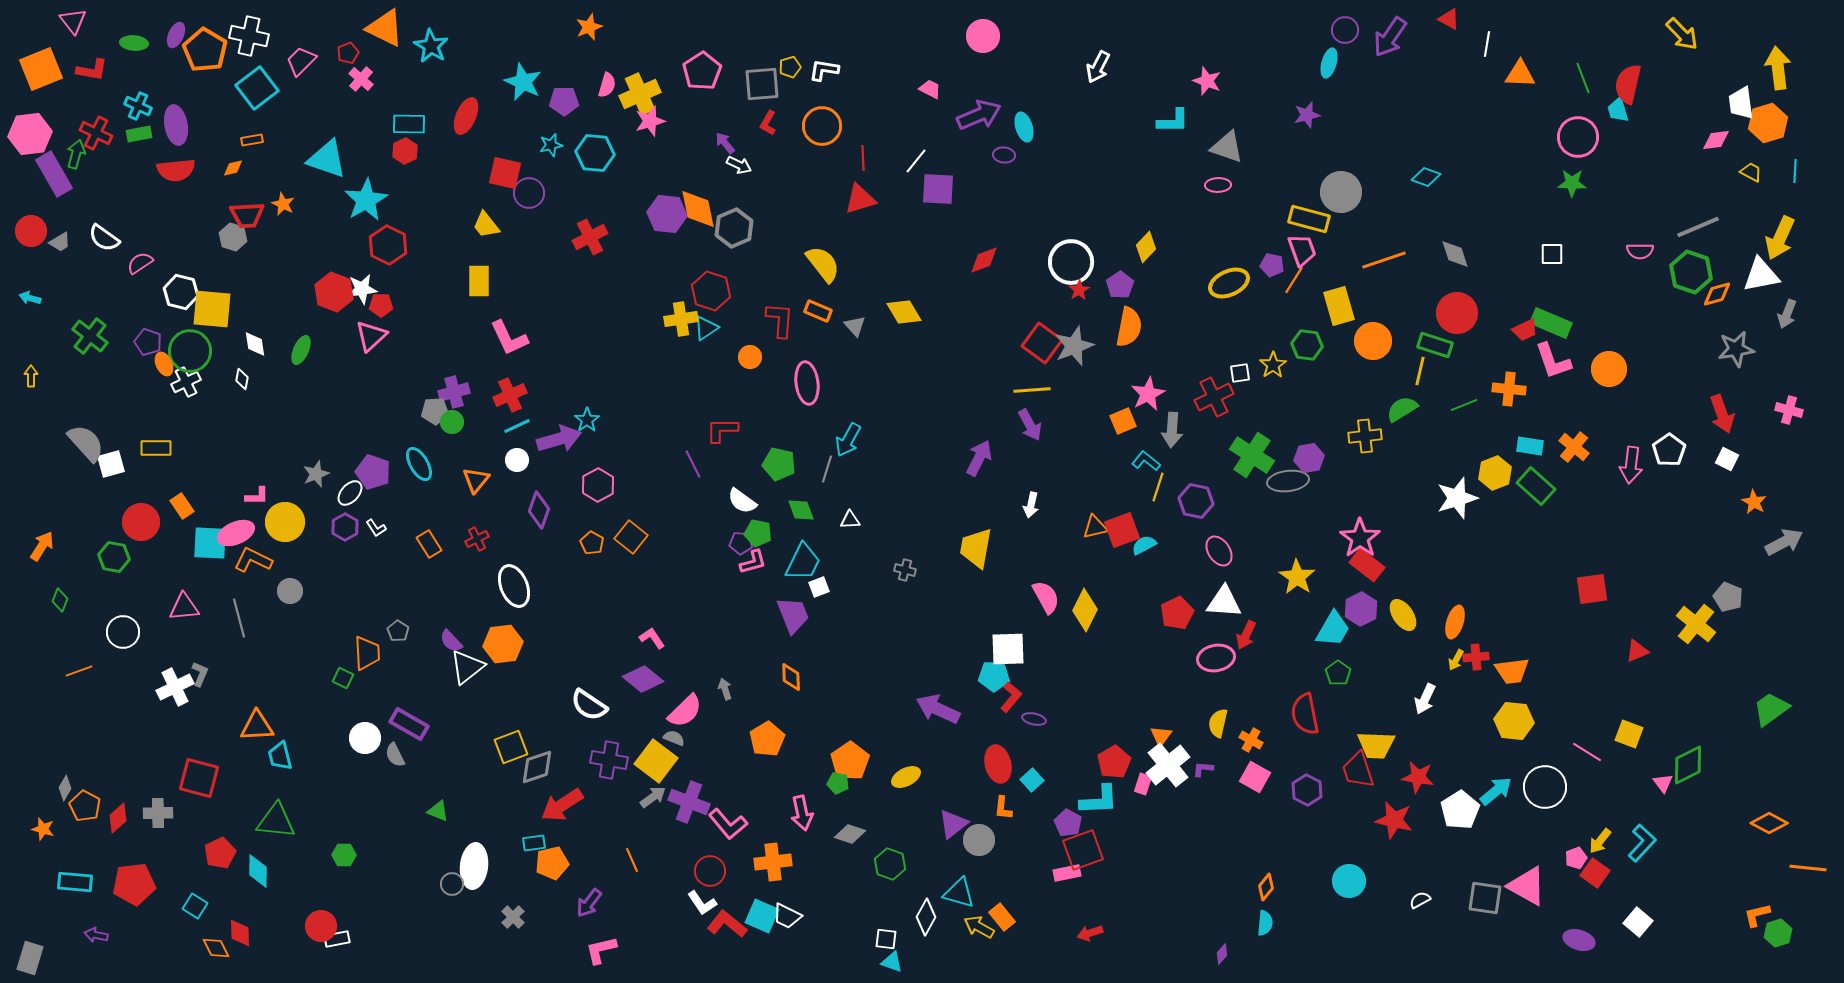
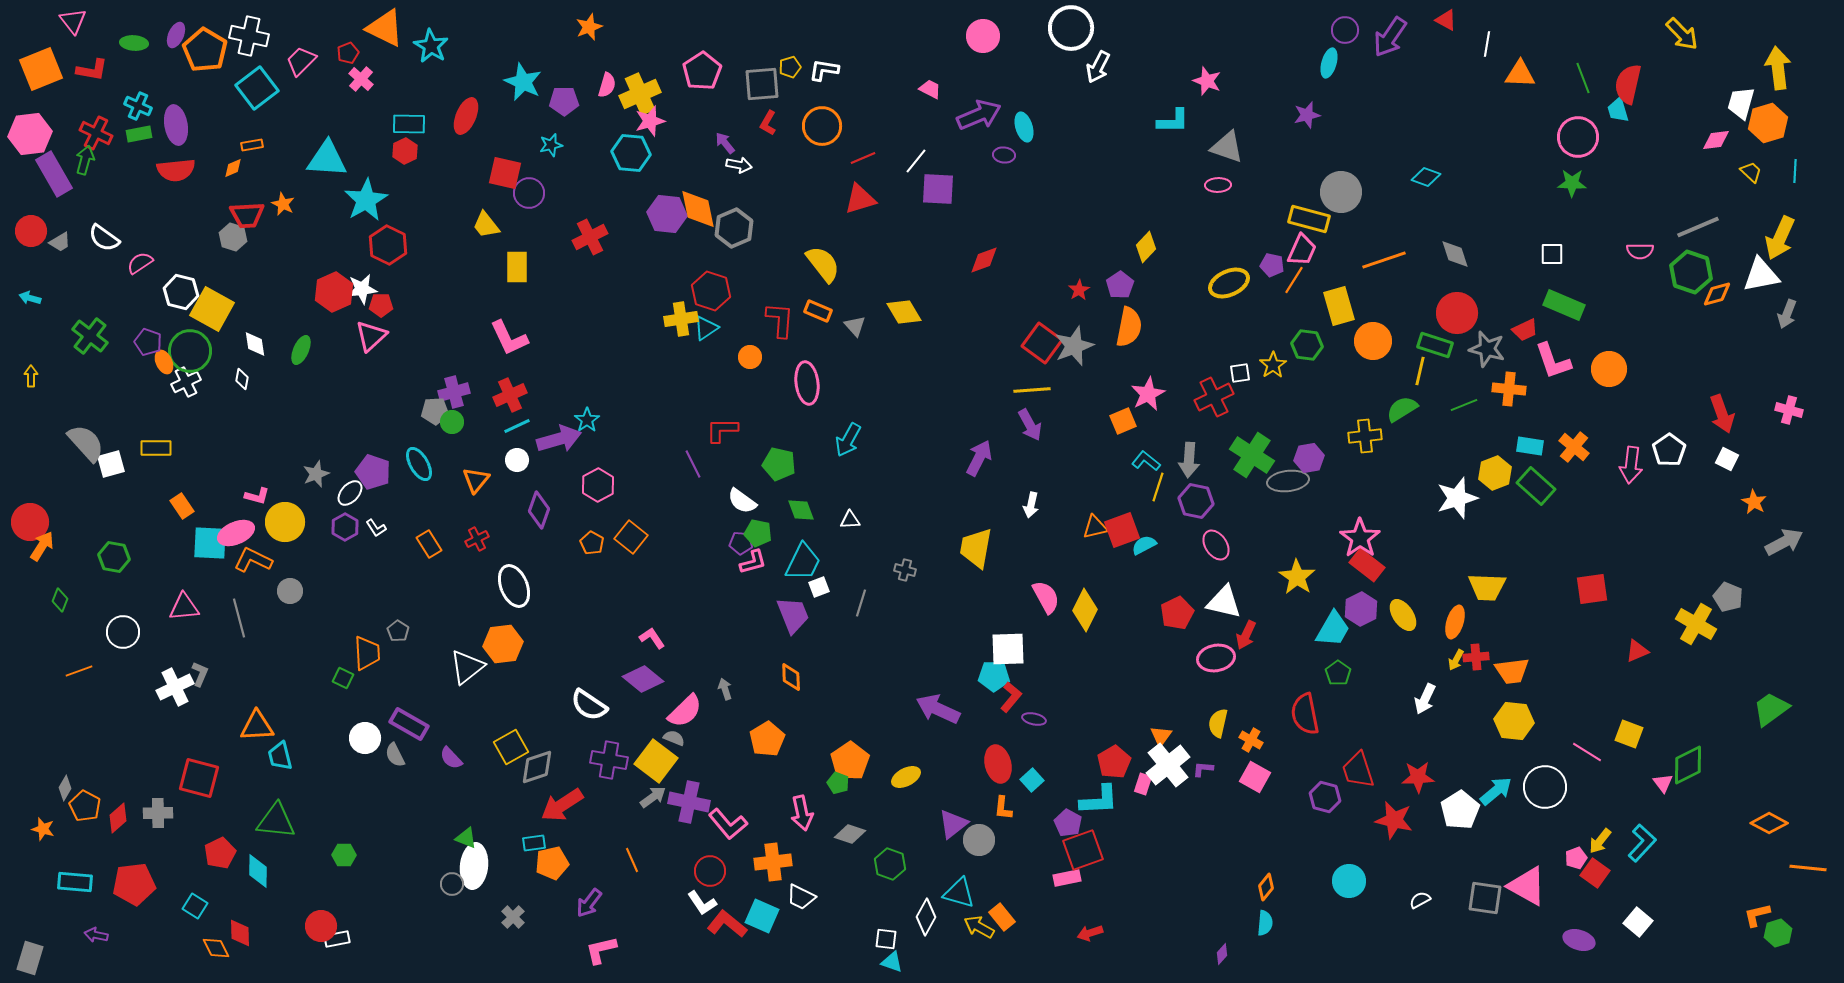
red triangle at (1449, 19): moved 3 px left, 1 px down
white trapezoid at (1741, 103): rotated 24 degrees clockwise
orange rectangle at (252, 140): moved 5 px down
cyan hexagon at (595, 153): moved 36 px right
green arrow at (76, 154): moved 9 px right, 6 px down
red line at (863, 158): rotated 70 degrees clockwise
cyan triangle at (327, 159): rotated 15 degrees counterclockwise
white arrow at (739, 165): rotated 15 degrees counterclockwise
orange diamond at (233, 168): rotated 10 degrees counterclockwise
yellow trapezoid at (1751, 172): rotated 15 degrees clockwise
pink trapezoid at (1302, 250): rotated 44 degrees clockwise
white circle at (1071, 262): moved 234 px up
yellow rectangle at (479, 281): moved 38 px right, 14 px up
red hexagon at (334, 292): rotated 15 degrees clockwise
yellow square at (212, 309): rotated 24 degrees clockwise
green rectangle at (1551, 323): moved 13 px right, 18 px up
gray star at (1736, 349): moved 249 px left; rotated 24 degrees clockwise
orange ellipse at (164, 364): moved 2 px up
gray arrow at (1172, 430): moved 17 px right, 30 px down
gray line at (827, 469): moved 34 px right, 134 px down
pink L-shape at (257, 496): rotated 15 degrees clockwise
red circle at (141, 522): moved 111 px left
pink ellipse at (1219, 551): moved 3 px left, 6 px up
white triangle at (1224, 602): rotated 9 degrees clockwise
yellow cross at (1696, 624): rotated 9 degrees counterclockwise
purple semicircle at (451, 641): moved 117 px down
yellow trapezoid at (1376, 745): moved 111 px right, 158 px up
yellow square at (511, 747): rotated 8 degrees counterclockwise
red star at (1418, 777): rotated 12 degrees counterclockwise
green pentagon at (838, 783): rotated 10 degrees clockwise
purple hexagon at (1307, 790): moved 18 px right, 7 px down; rotated 12 degrees counterclockwise
purple cross at (689, 802): rotated 9 degrees counterclockwise
green triangle at (438, 811): moved 28 px right, 27 px down
pink rectangle at (1067, 873): moved 5 px down
white trapezoid at (787, 916): moved 14 px right, 19 px up
